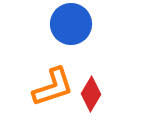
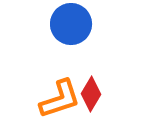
orange L-shape: moved 7 px right, 12 px down
